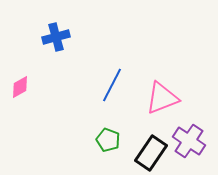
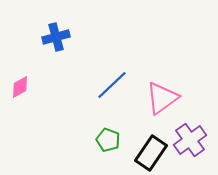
blue line: rotated 20 degrees clockwise
pink triangle: rotated 15 degrees counterclockwise
purple cross: moved 1 px right, 1 px up; rotated 20 degrees clockwise
